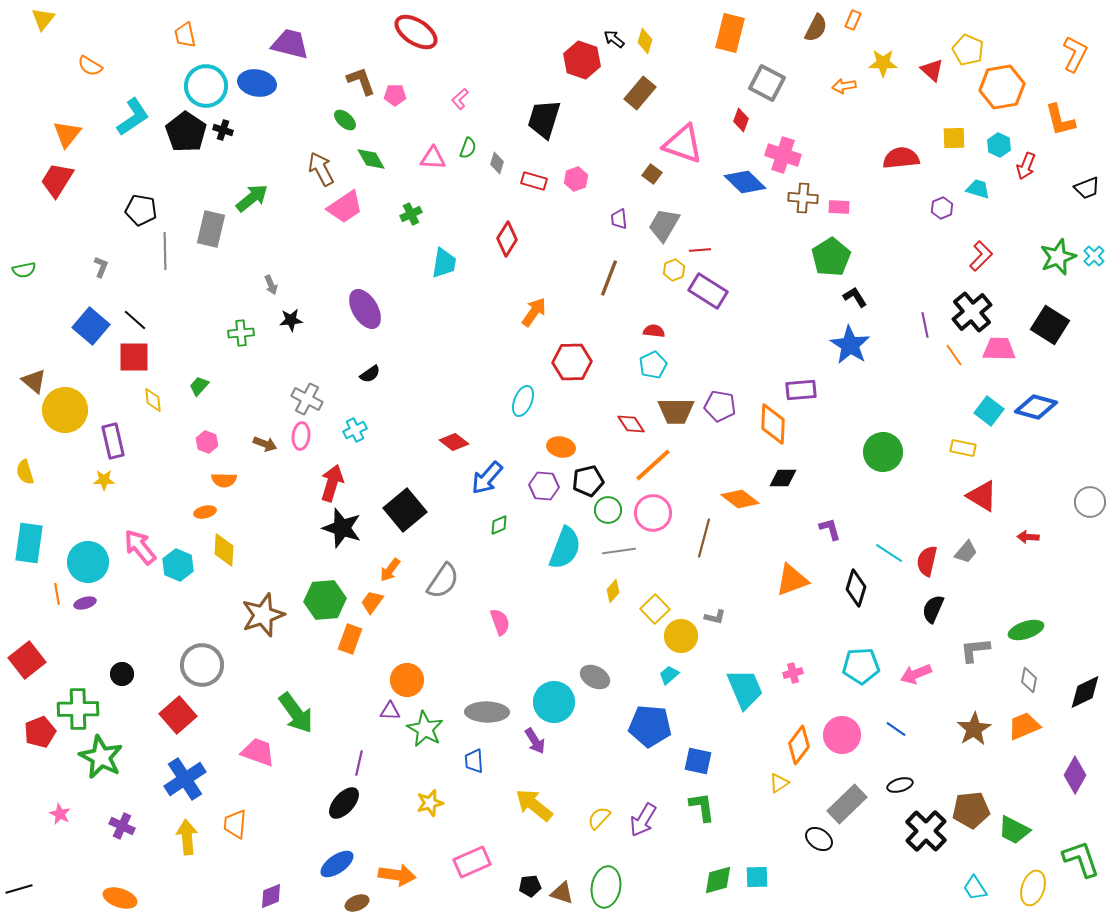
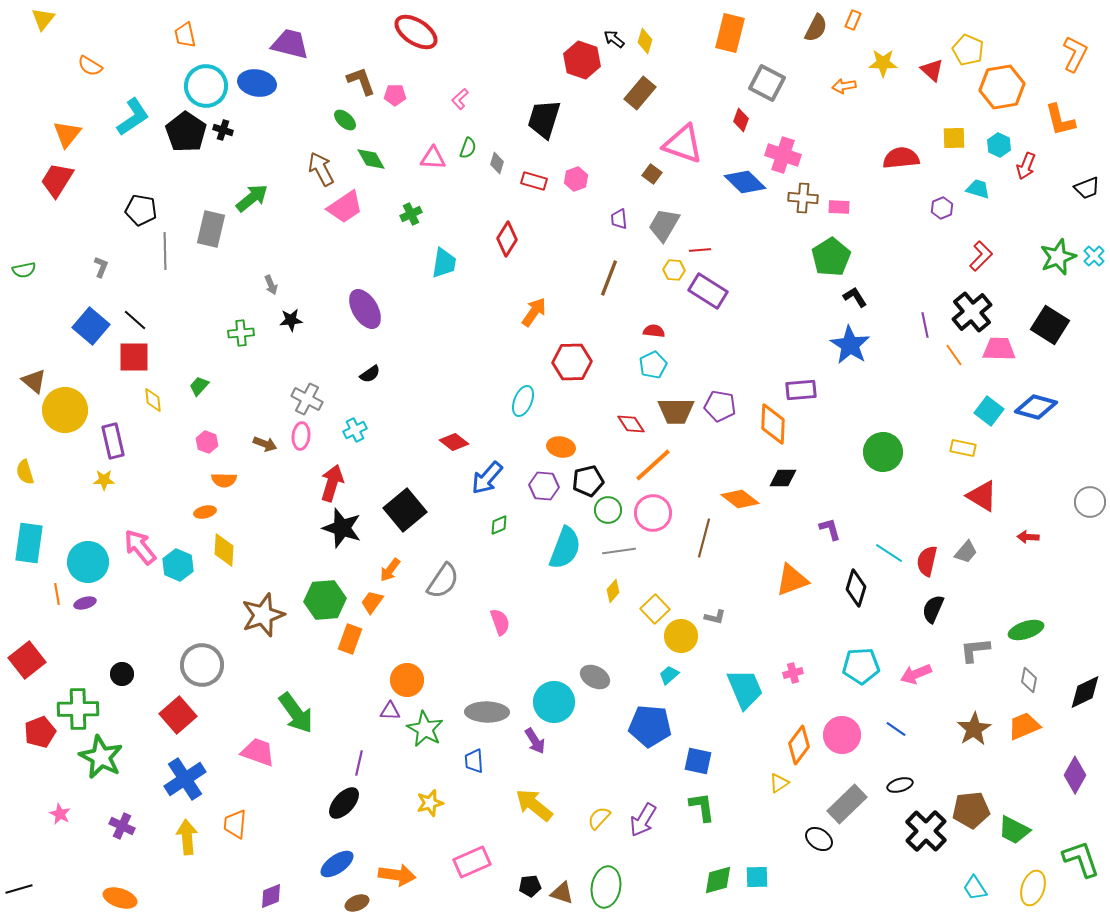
yellow hexagon at (674, 270): rotated 25 degrees clockwise
